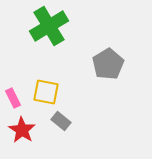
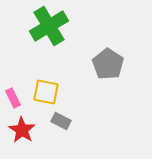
gray pentagon: rotated 8 degrees counterclockwise
gray rectangle: rotated 12 degrees counterclockwise
